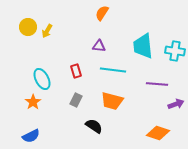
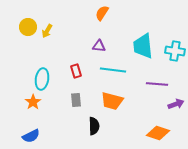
cyan ellipse: rotated 35 degrees clockwise
gray rectangle: rotated 32 degrees counterclockwise
black semicircle: rotated 54 degrees clockwise
